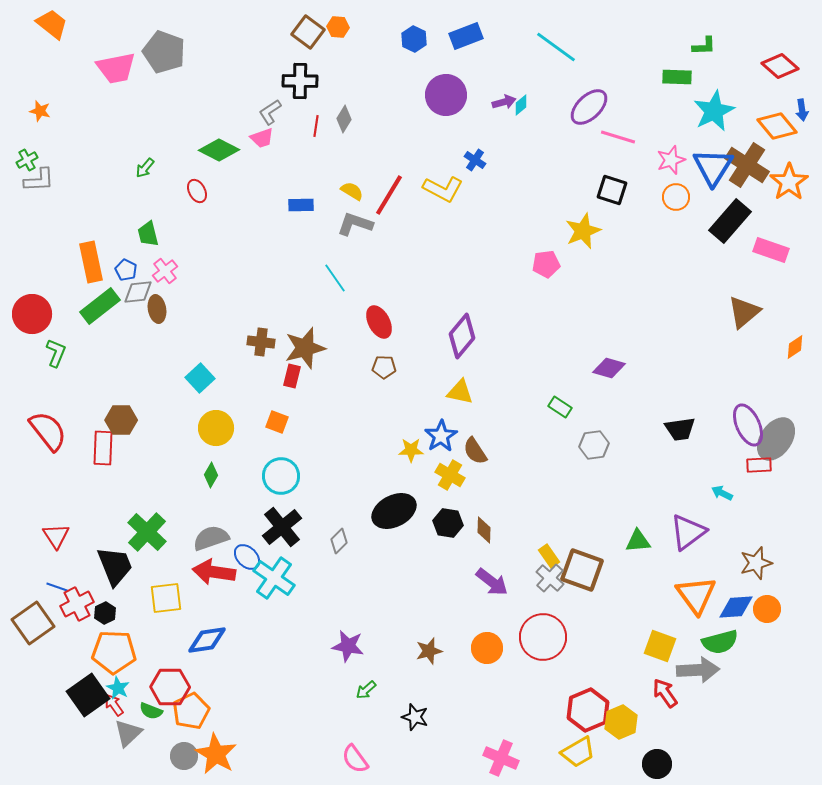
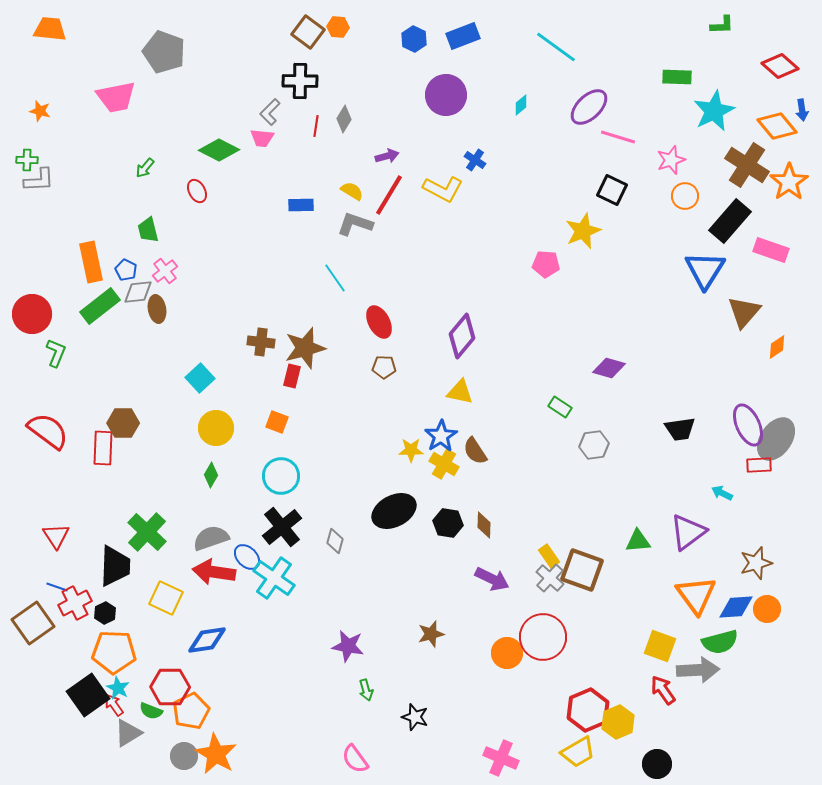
orange trapezoid at (52, 24): moved 2 px left, 5 px down; rotated 32 degrees counterclockwise
blue rectangle at (466, 36): moved 3 px left
green L-shape at (704, 46): moved 18 px right, 21 px up
pink trapezoid at (116, 68): moved 29 px down
purple arrow at (504, 102): moved 117 px left, 54 px down
gray L-shape at (270, 112): rotated 12 degrees counterclockwise
pink trapezoid at (262, 138): rotated 25 degrees clockwise
green cross at (27, 160): rotated 30 degrees clockwise
blue triangle at (713, 167): moved 8 px left, 103 px down
black square at (612, 190): rotated 8 degrees clockwise
orange circle at (676, 197): moved 9 px right, 1 px up
green trapezoid at (148, 234): moved 4 px up
pink pentagon at (546, 264): rotated 12 degrees clockwise
brown triangle at (744, 312): rotated 9 degrees counterclockwise
orange diamond at (795, 347): moved 18 px left
brown hexagon at (121, 420): moved 2 px right, 3 px down
red semicircle at (48, 431): rotated 15 degrees counterclockwise
yellow cross at (450, 475): moved 6 px left, 11 px up
brown diamond at (484, 530): moved 5 px up
gray diamond at (339, 541): moved 4 px left; rotated 30 degrees counterclockwise
black trapezoid at (115, 566): rotated 24 degrees clockwise
purple arrow at (492, 582): moved 3 px up; rotated 12 degrees counterclockwise
yellow square at (166, 598): rotated 32 degrees clockwise
red cross at (77, 604): moved 2 px left, 1 px up
orange circle at (487, 648): moved 20 px right, 5 px down
brown star at (429, 651): moved 2 px right, 17 px up
green arrow at (366, 690): rotated 65 degrees counterclockwise
red arrow at (665, 693): moved 2 px left, 3 px up
yellow hexagon at (621, 722): moved 3 px left
gray triangle at (128, 733): rotated 12 degrees clockwise
